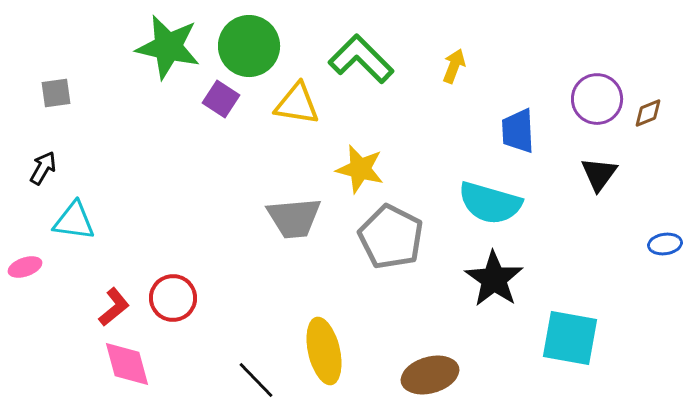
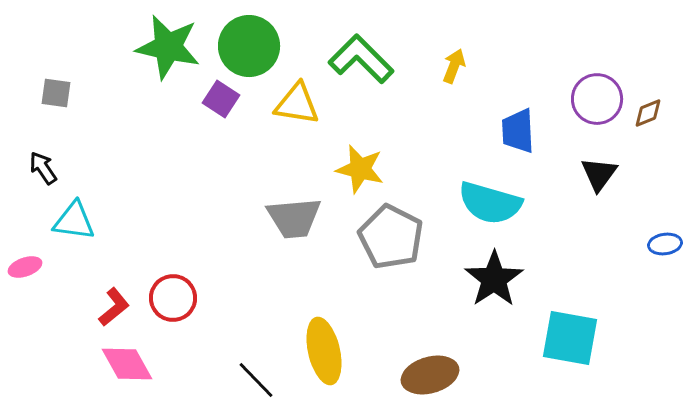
gray square: rotated 16 degrees clockwise
black arrow: rotated 64 degrees counterclockwise
black star: rotated 4 degrees clockwise
pink diamond: rotated 14 degrees counterclockwise
